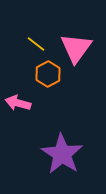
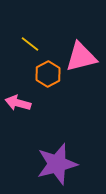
yellow line: moved 6 px left
pink triangle: moved 5 px right, 9 px down; rotated 40 degrees clockwise
purple star: moved 5 px left, 10 px down; rotated 24 degrees clockwise
